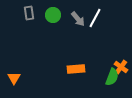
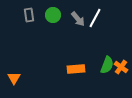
gray rectangle: moved 2 px down
green semicircle: moved 5 px left, 12 px up
